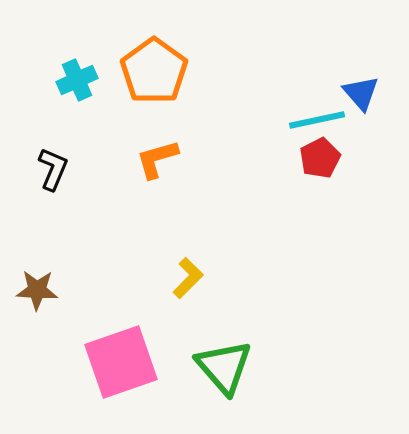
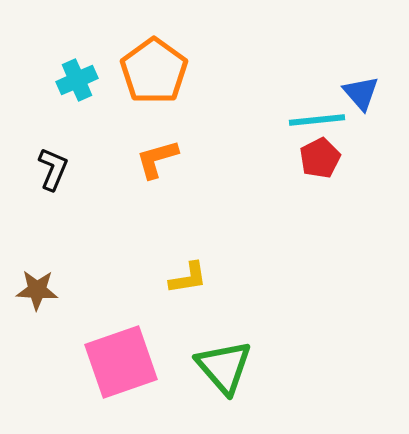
cyan line: rotated 6 degrees clockwise
yellow L-shape: rotated 36 degrees clockwise
